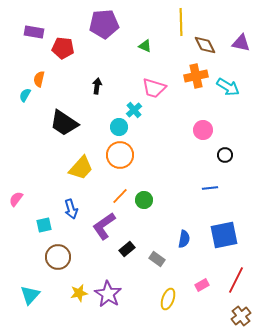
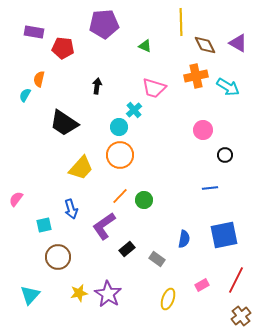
purple triangle: moved 3 px left; rotated 18 degrees clockwise
